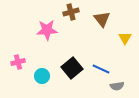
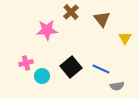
brown cross: rotated 28 degrees counterclockwise
pink cross: moved 8 px right, 1 px down
black square: moved 1 px left, 1 px up
